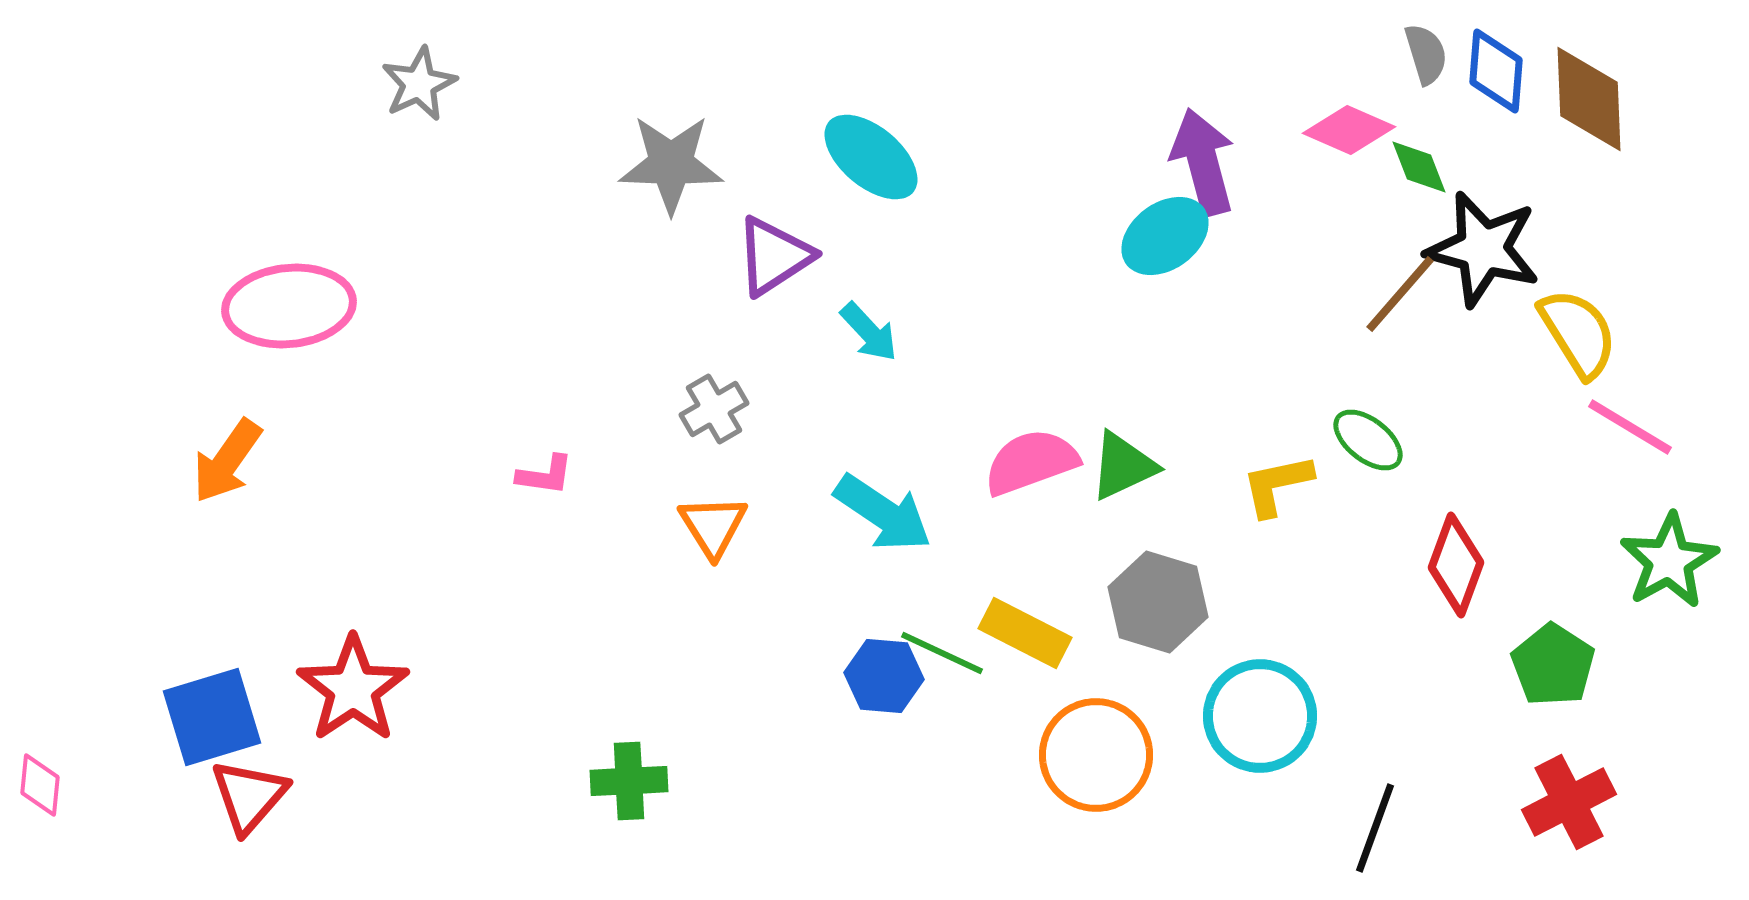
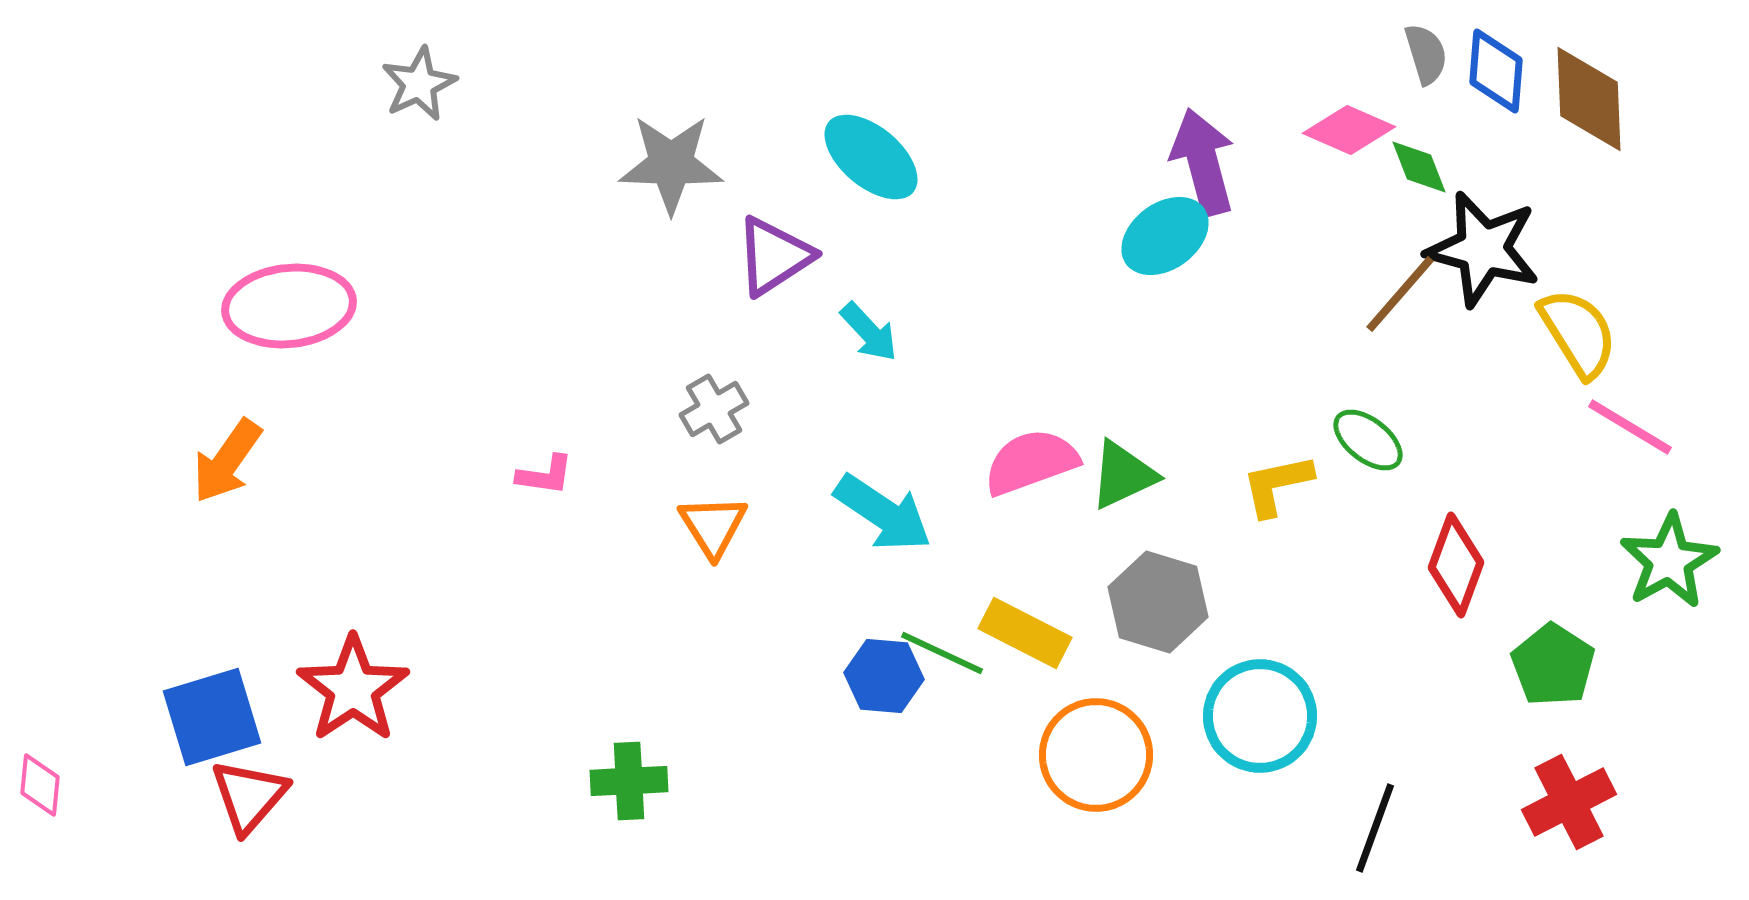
green triangle at (1123, 466): moved 9 px down
